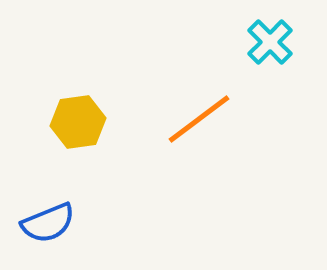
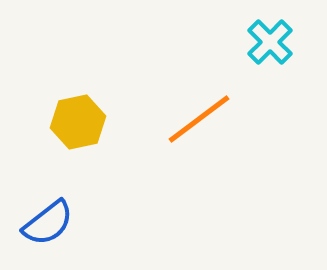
yellow hexagon: rotated 4 degrees counterclockwise
blue semicircle: rotated 16 degrees counterclockwise
